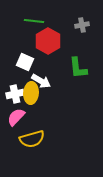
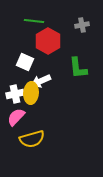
white arrow: rotated 126 degrees clockwise
